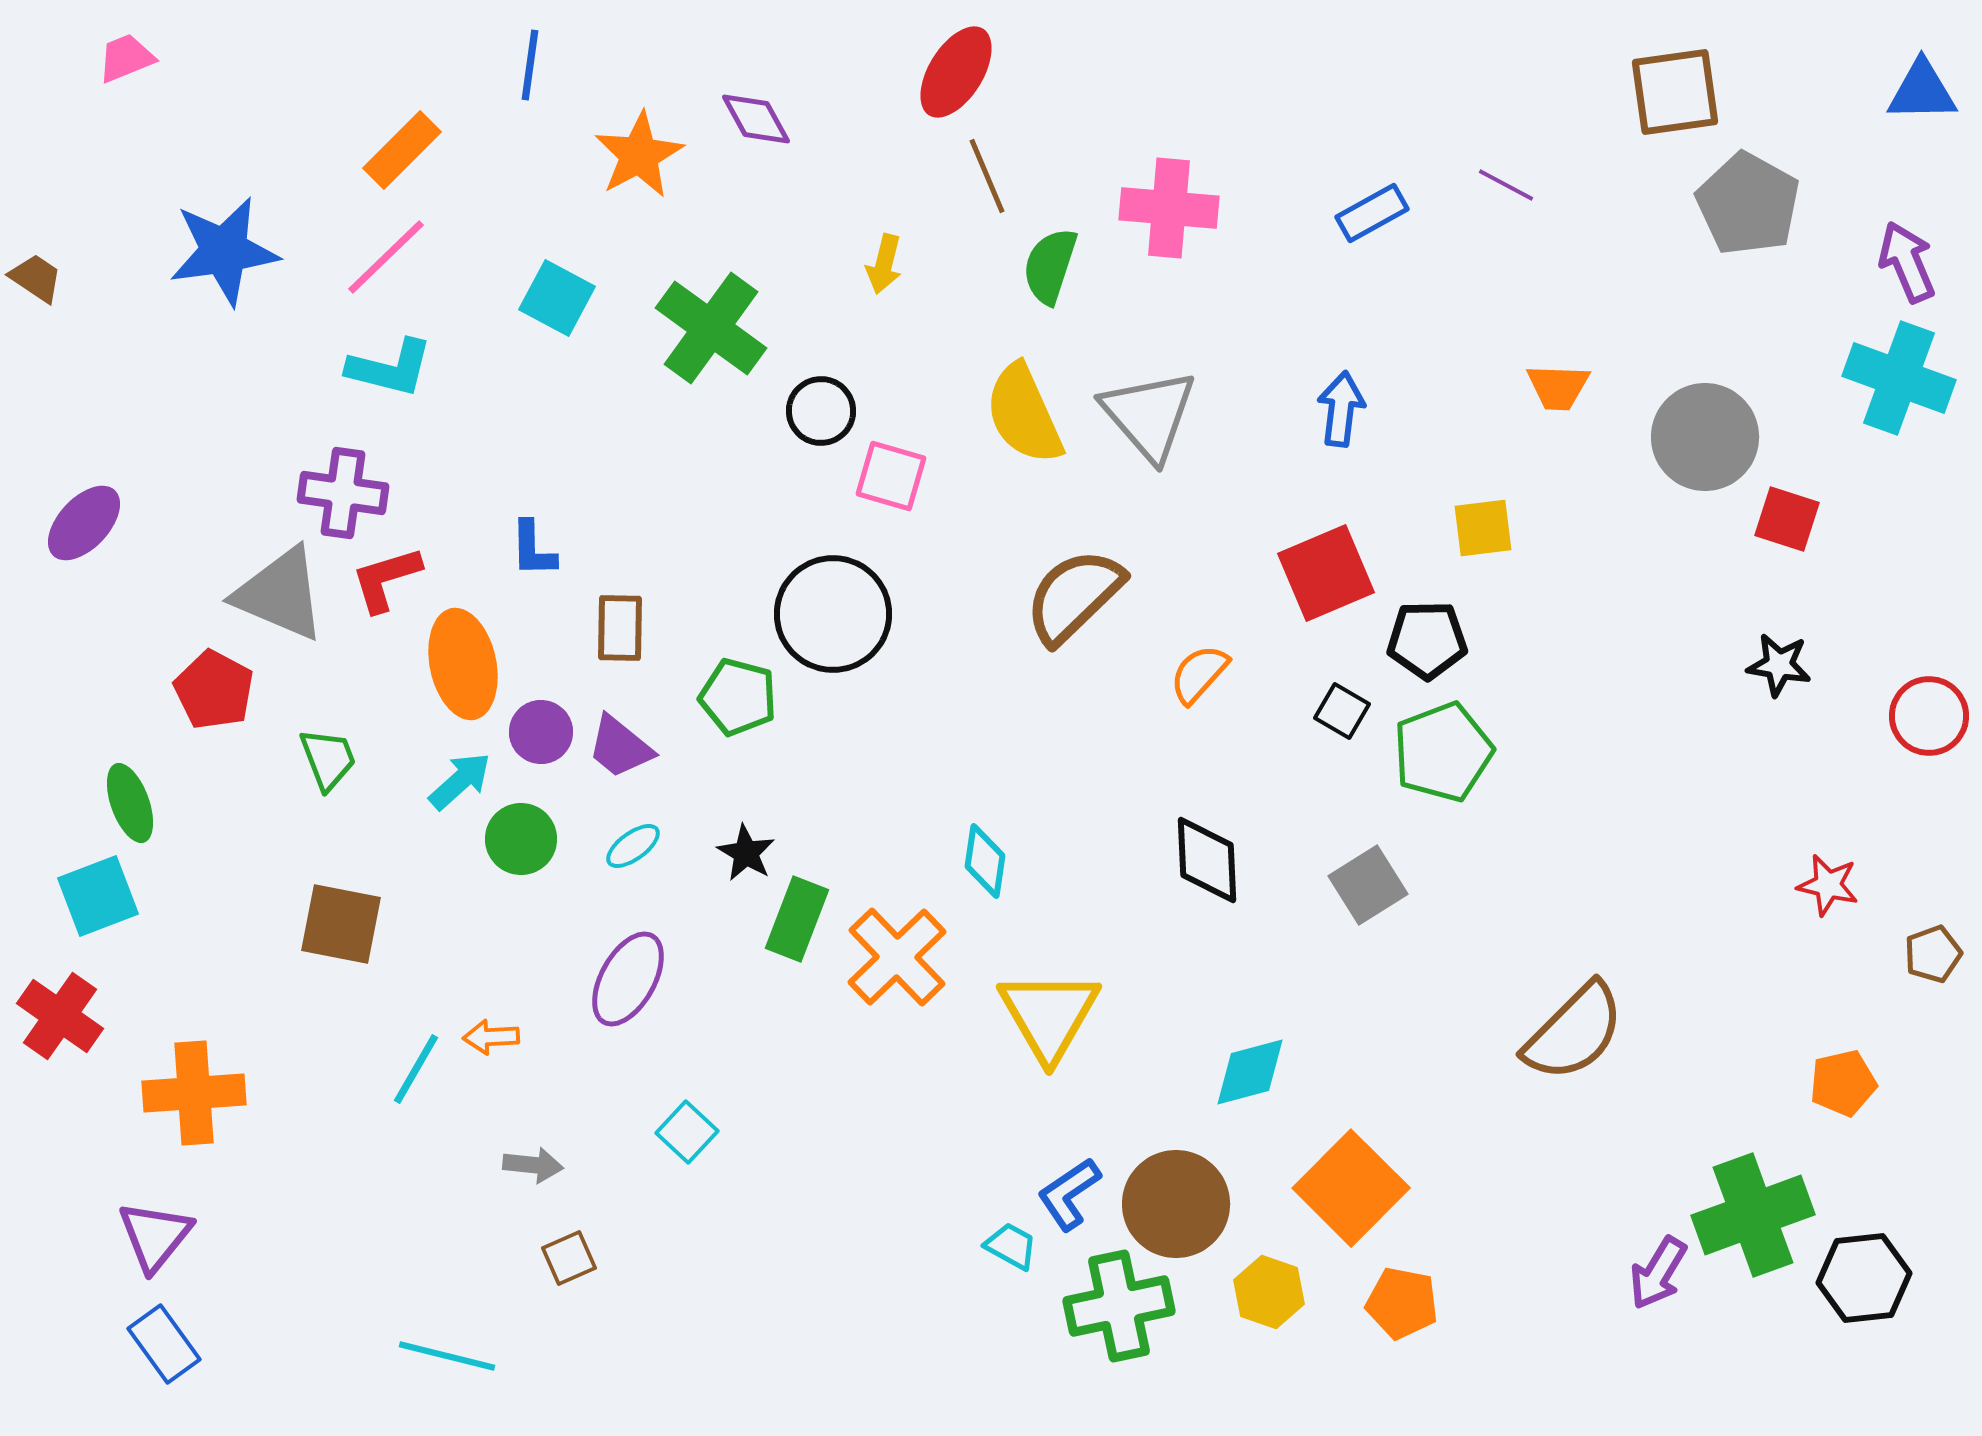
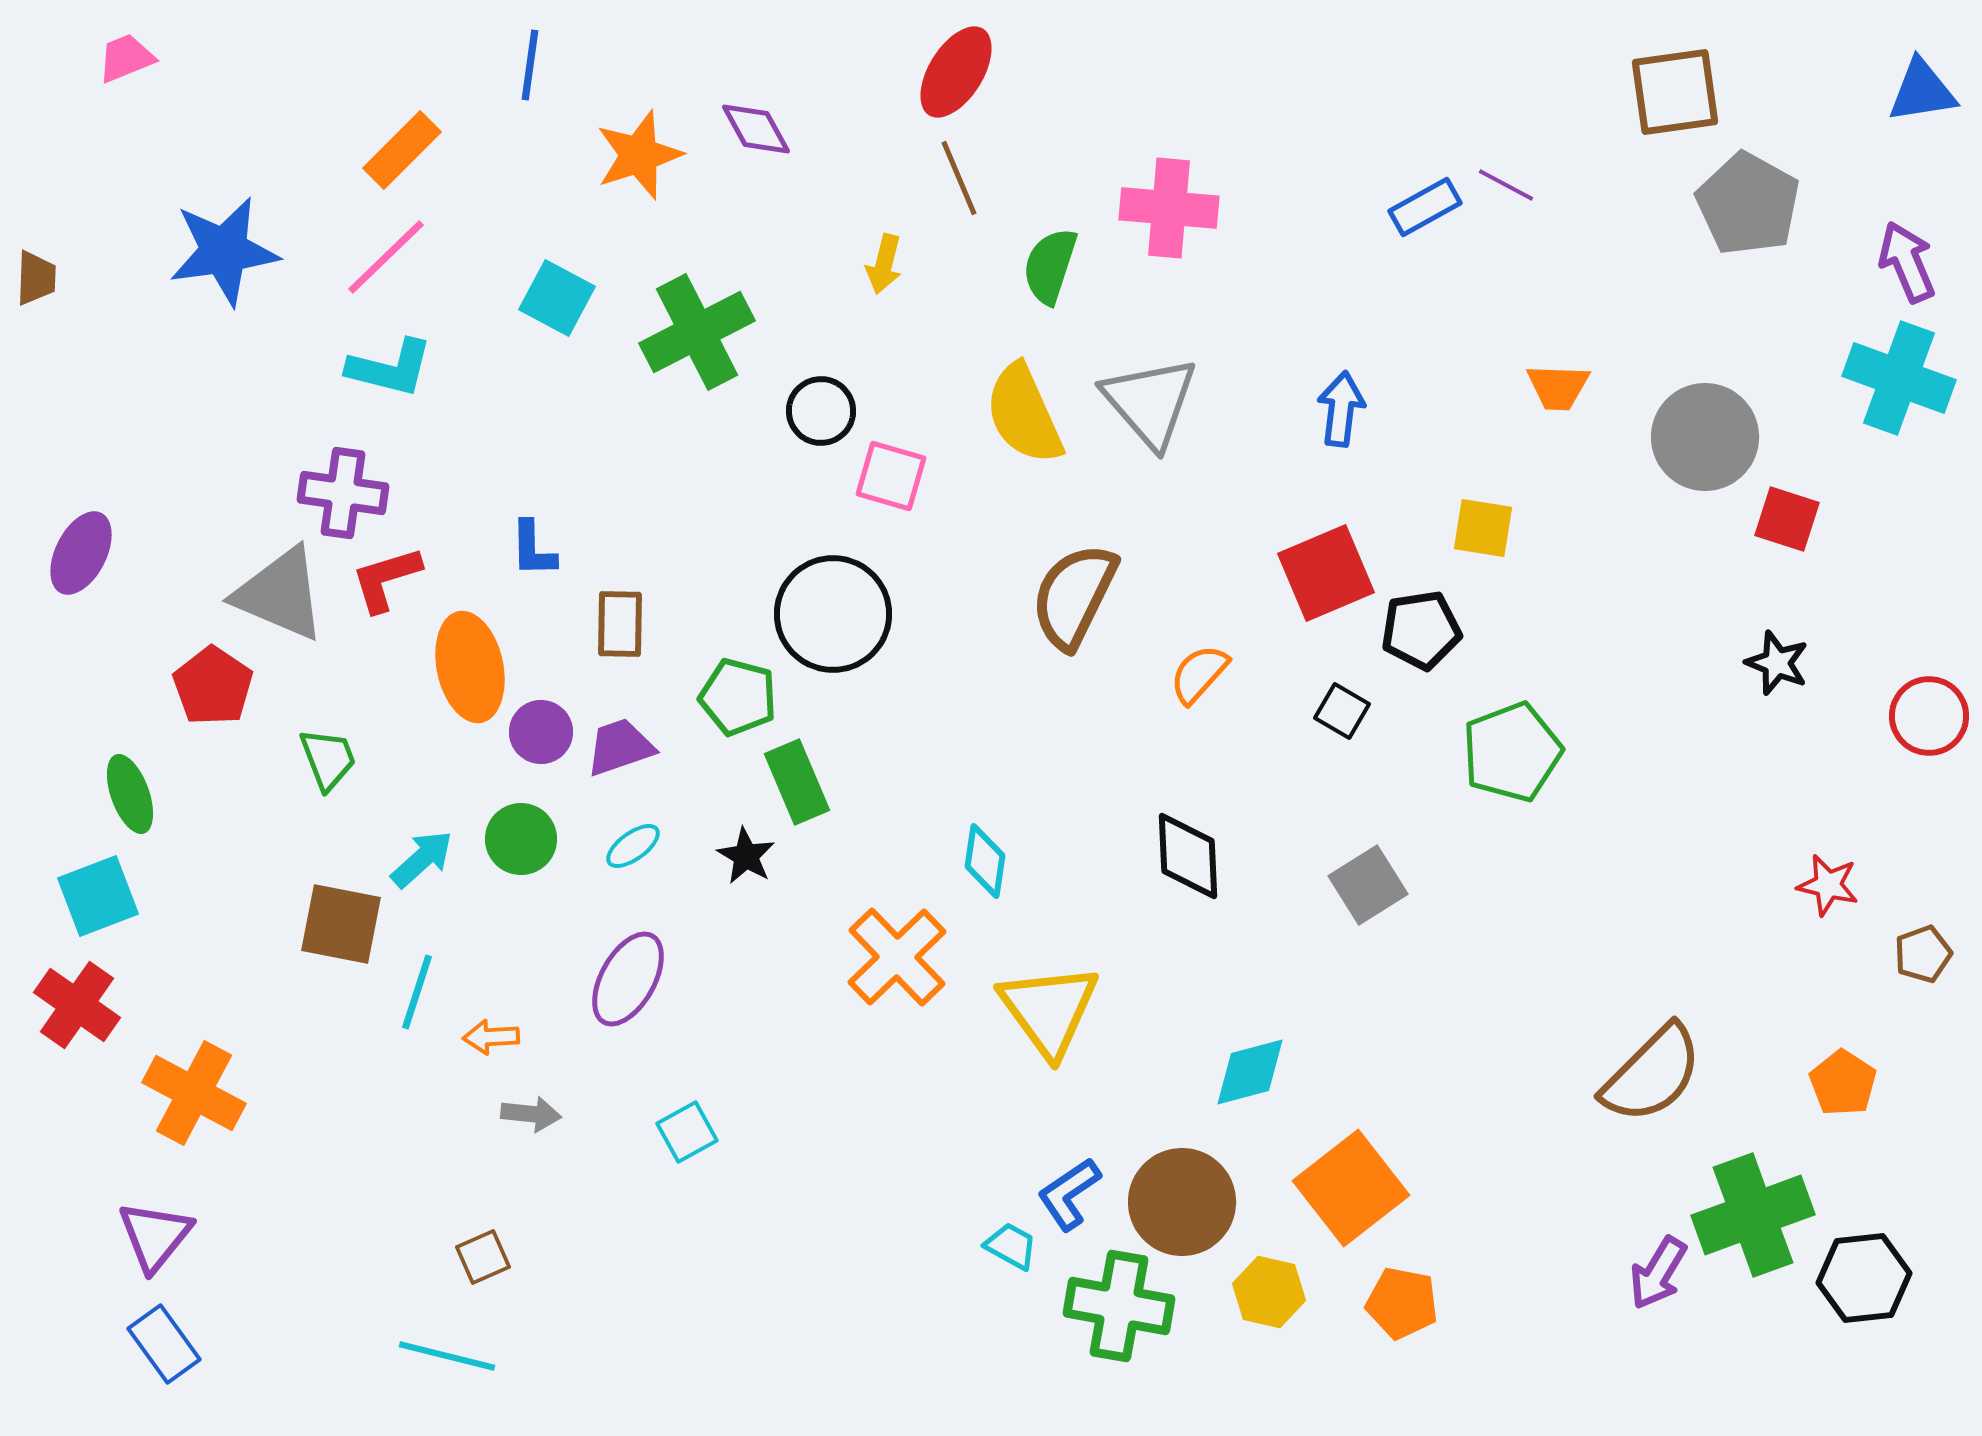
blue triangle at (1922, 91): rotated 8 degrees counterclockwise
purple diamond at (756, 119): moved 10 px down
orange star at (639, 155): rotated 10 degrees clockwise
brown line at (987, 176): moved 28 px left, 2 px down
blue rectangle at (1372, 213): moved 53 px right, 6 px up
brown trapezoid at (36, 278): rotated 58 degrees clockwise
green cross at (711, 328): moved 14 px left, 4 px down; rotated 27 degrees clockwise
gray triangle at (1149, 415): moved 1 px right, 13 px up
purple ellipse at (84, 523): moved 3 px left, 30 px down; rotated 16 degrees counterclockwise
yellow square at (1483, 528): rotated 16 degrees clockwise
brown semicircle at (1074, 596): rotated 20 degrees counterclockwise
brown rectangle at (620, 628): moved 4 px up
black pentagon at (1427, 640): moved 6 px left, 10 px up; rotated 8 degrees counterclockwise
orange ellipse at (463, 664): moved 7 px right, 3 px down
black star at (1779, 665): moved 2 px left, 2 px up; rotated 12 degrees clockwise
red pentagon at (214, 690): moved 1 px left, 4 px up; rotated 6 degrees clockwise
purple trapezoid at (620, 747): rotated 122 degrees clockwise
green pentagon at (1443, 752): moved 69 px right
cyan arrow at (460, 781): moved 38 px left, 78 px down
green ellipse at (130, 803): moved 9 px up
black star at (746, 853): moved 3 px down
black diamond at (1207, 860): moved 19 px left, 4 px up
green rectangle at (797, 919): moved 137 px up; rotated 44 degrees counterclockwise
brown pentagon at (1933, 954): moved 10 px left
yellow triangle at (1049, 1015): moved 5 px up; rotated 6 degrees counterclockwise
red cross at (60, 1016): moved 17 px right, 11 px up
brown semicircle at (1574, 1032): moved 78 px right, 42 px down
cyan line at (416, 1069): moved 1 px right, 77 px up; rotated 12 degrees counterclockwise
orange pentagon at (1843, 1083): rotated 26 degrees counterclockwise
orange cross at (194, 1093): rotated 32 degrees clockwise
cyan square at (687, 1132): rotated 18 degrees clockwise
gray arrow at (533, 1165): moved 2 px left, 51 px up
orange square at (1351, 1188): rotated 7 degrees clockwise
brown circle at (1176, 1204): moved 6 px right, 2 px up
brown square at (569, 1258): moved 86 px left, 1 px up
yellow hexagon at (1269, 1292): rotated 6 degrees counterclockwise
green cross at (1119, 1306): rotated 22 degrees clockwise
